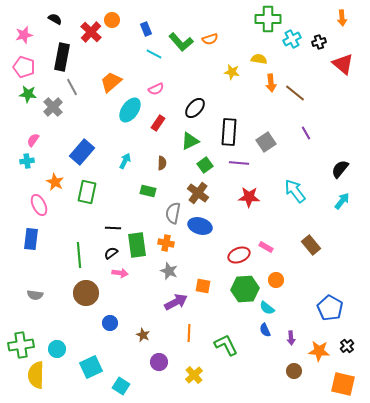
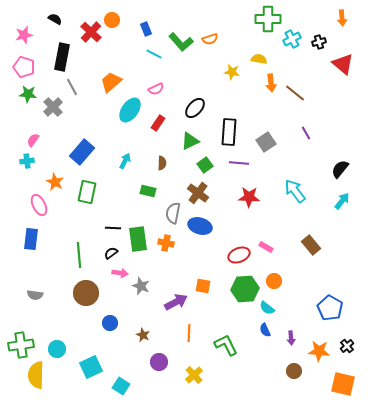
green rectangle at (137, 245): moved 1 px right, 6 px up
gray star at (169, 271): moved 28 px left, 15 px down
orange circle at (276, 280): moved 2 px left, 1 px down
